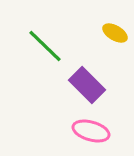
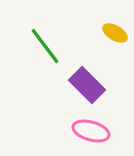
green line: rotated 9 degrees clockwise
